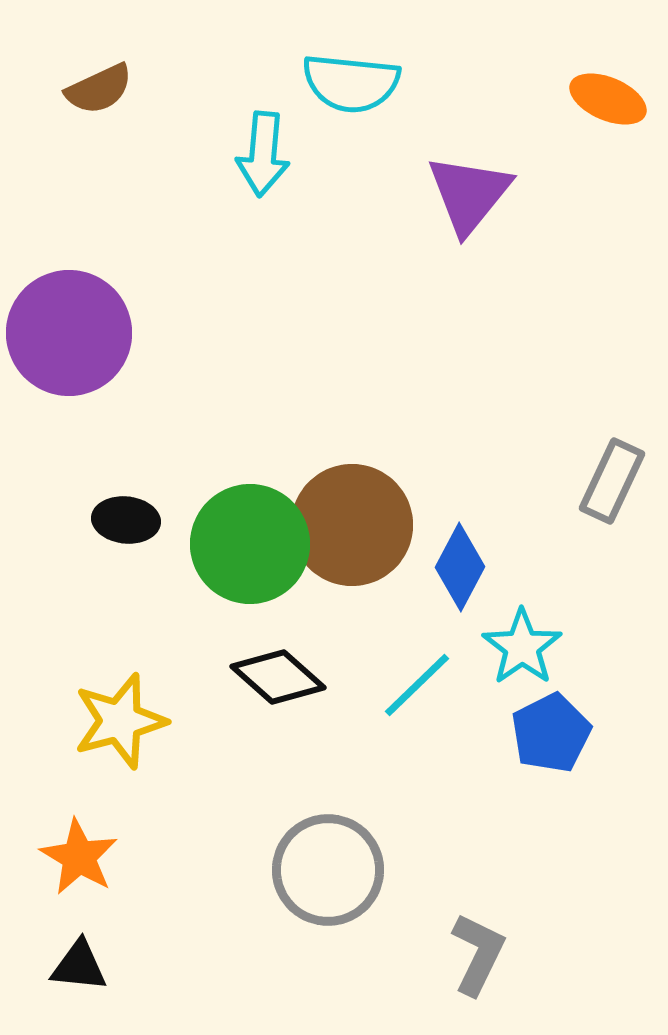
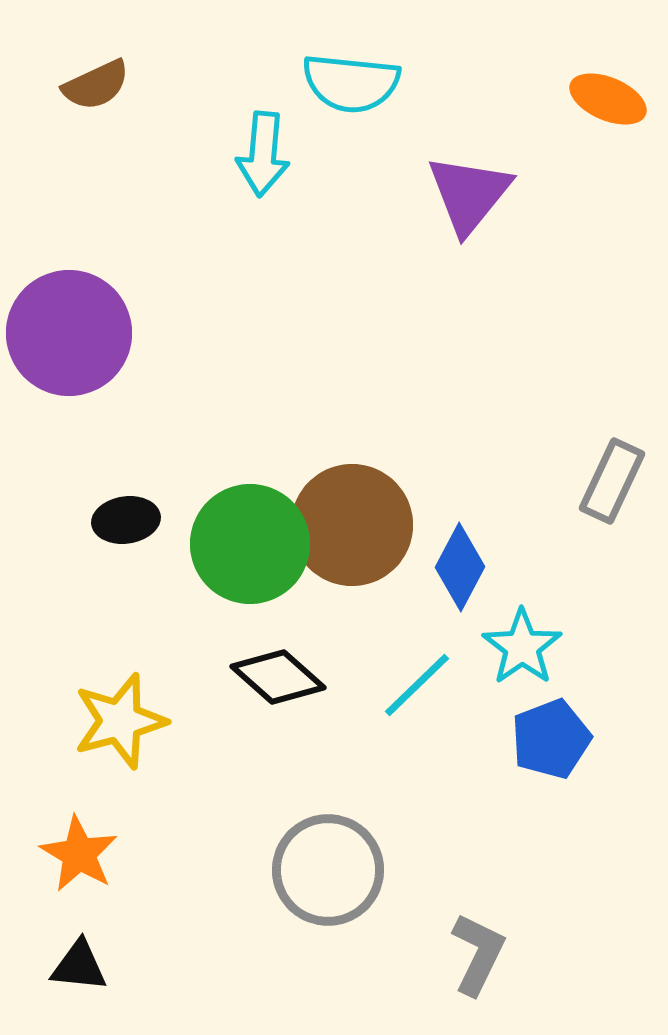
brown semicircle: moved 3 px left, 4 px up
black ellipse: rotated 14 degrees counterclockwise
blue pentagon: moved 6 px down; rotated 6 degrees clockwise
orange star: moved 3 px up
